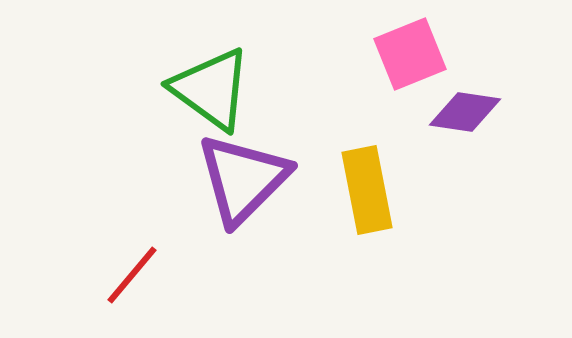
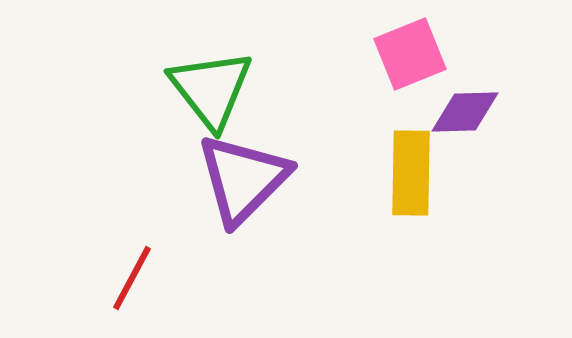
green triangle: rotated 16 degrees clockwise
purple diamond: rotated 10 degrees counterclockwise
yellow rectangle: moved 44 px right, 17 px up; rotated 12 degrees clockwise
red line: moved 3 px down; rotated 12 degrees counterclockwise
